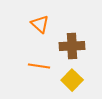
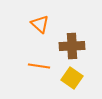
yellow square: moved 2 px up; rotated 10 degrees counterclockwise
